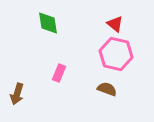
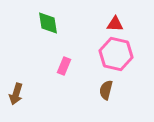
red triangle: rotated 36 degrees counterclockwise
pink rectangle: moved 5 px right, 7 px up
brown semicircle: moved 1 px left, 1 px down; rotated 96 degrees counterclockwise
brown arrow: moved 1 px left
